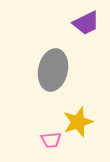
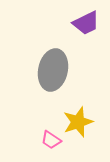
pink trapezoid: rotated 40 degrees clockwise
